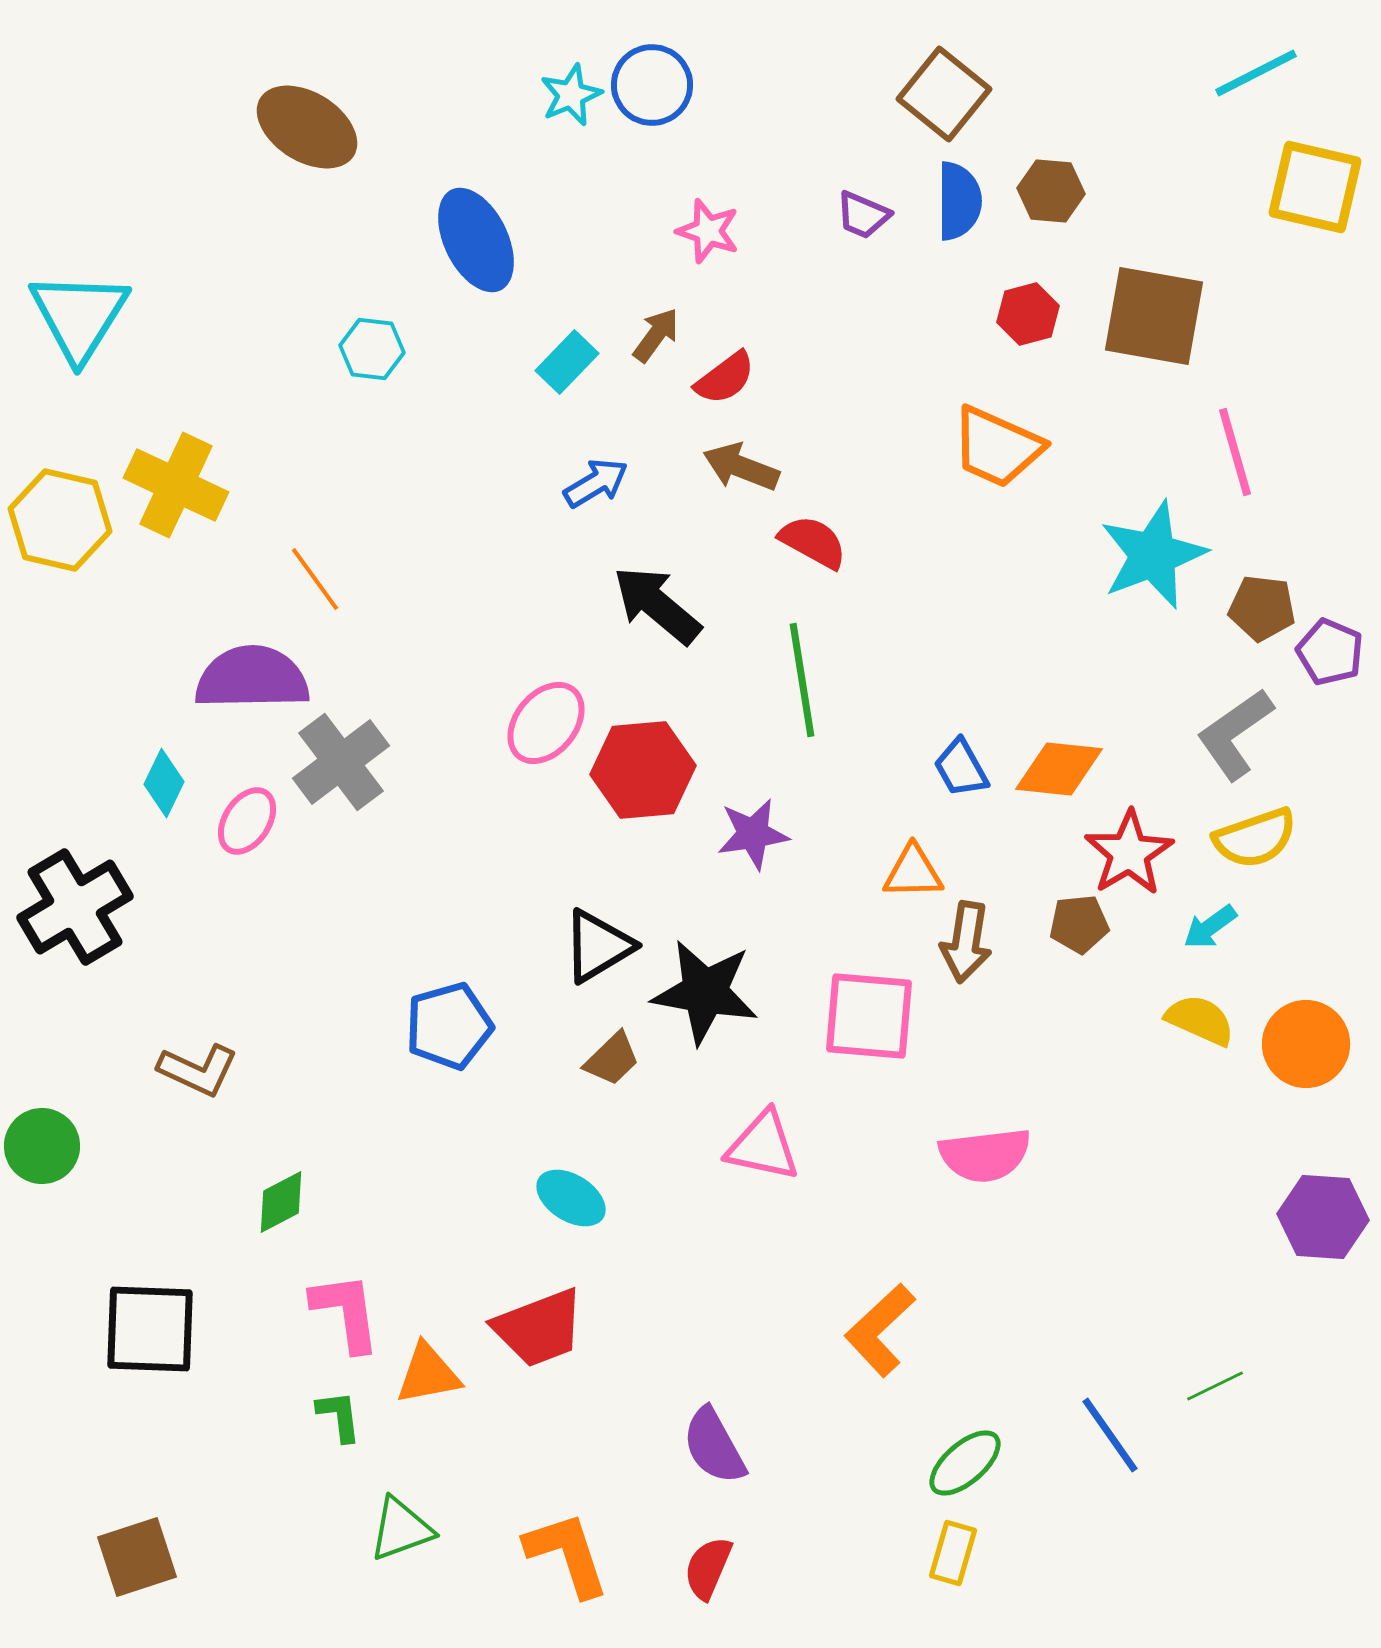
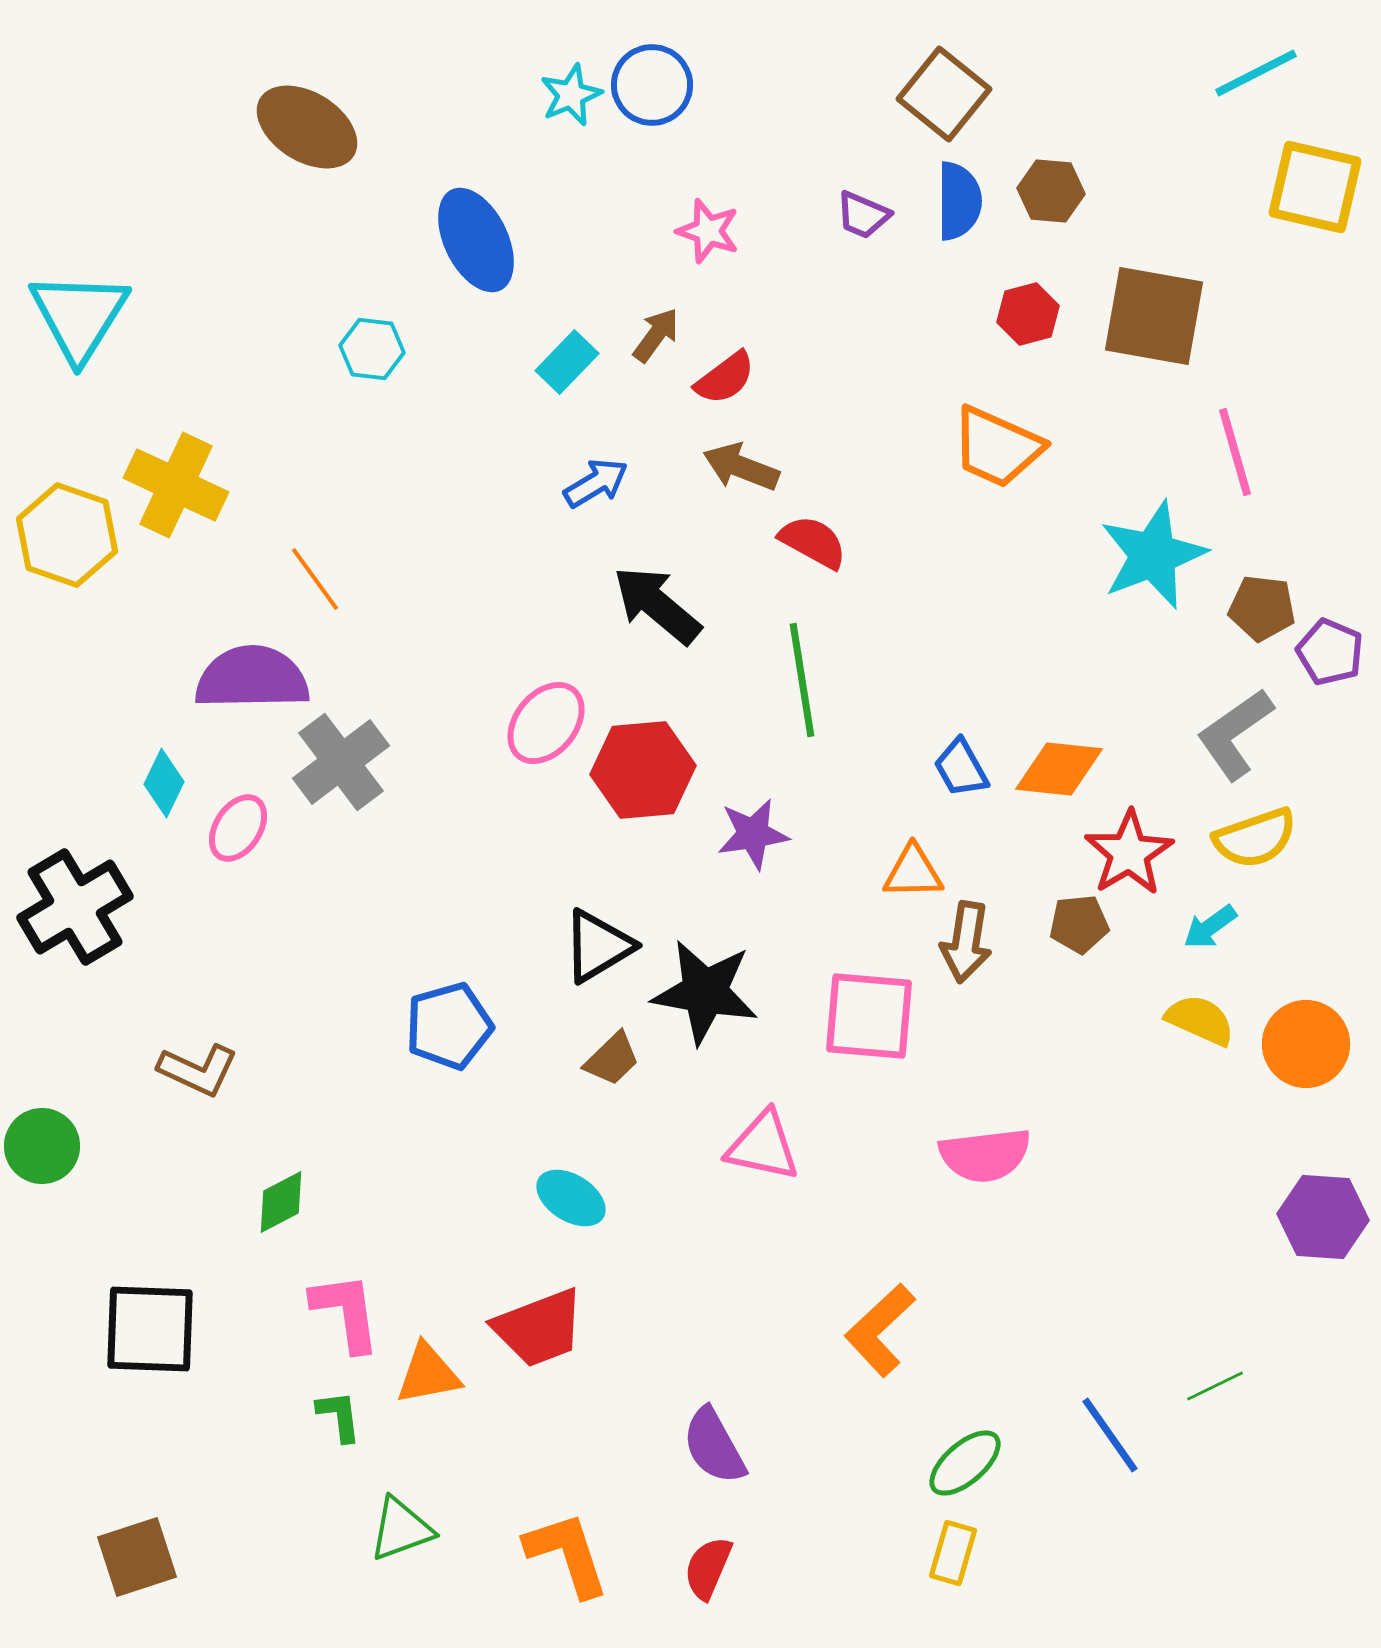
yellow hexagon at (60, 520): moved 7 px right, 15 px down; rotated 6 degrees clockwise
pink ellipse at (247, 821): moved 9 px left, 7 px down
